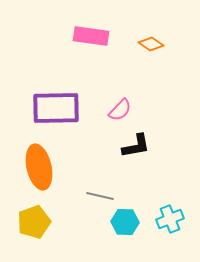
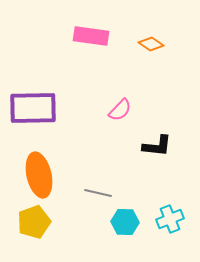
purple rectangle: moved 23 px left
black L-shape: moved 21 px right; rotated 16 degrees clockwise
orange ellipse: moved 8 px down
gray line: moved 2 px left, 3 px up
